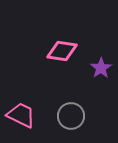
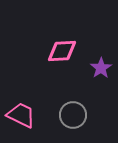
pink diamond: rotated 12 degrees counterclockwise
gray circle: moved 2 px right, 1 px up
